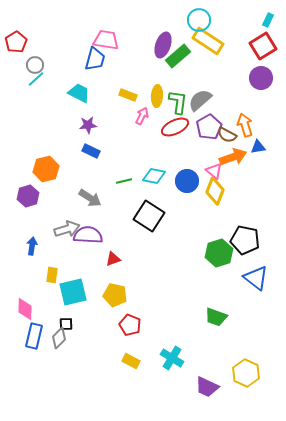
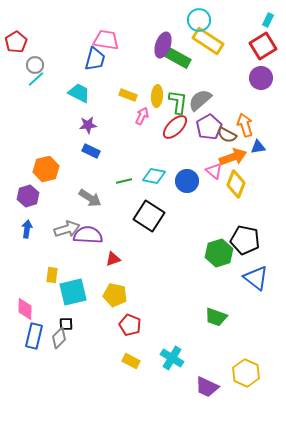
green rectangle at (178, 56): moved 2 px down; rotated 70 degrees clockwise
red ellipse at (175, 127): rotated 20 degrees counterclockwise
yellow diamond at (215, 191): moved 21 px right, 7 px up
blue arrow at (32, 246): moved 5 px left, 17 px up
